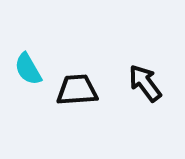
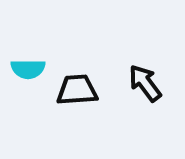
cyan semicircle: rotated 60 degrees counterclockwise
